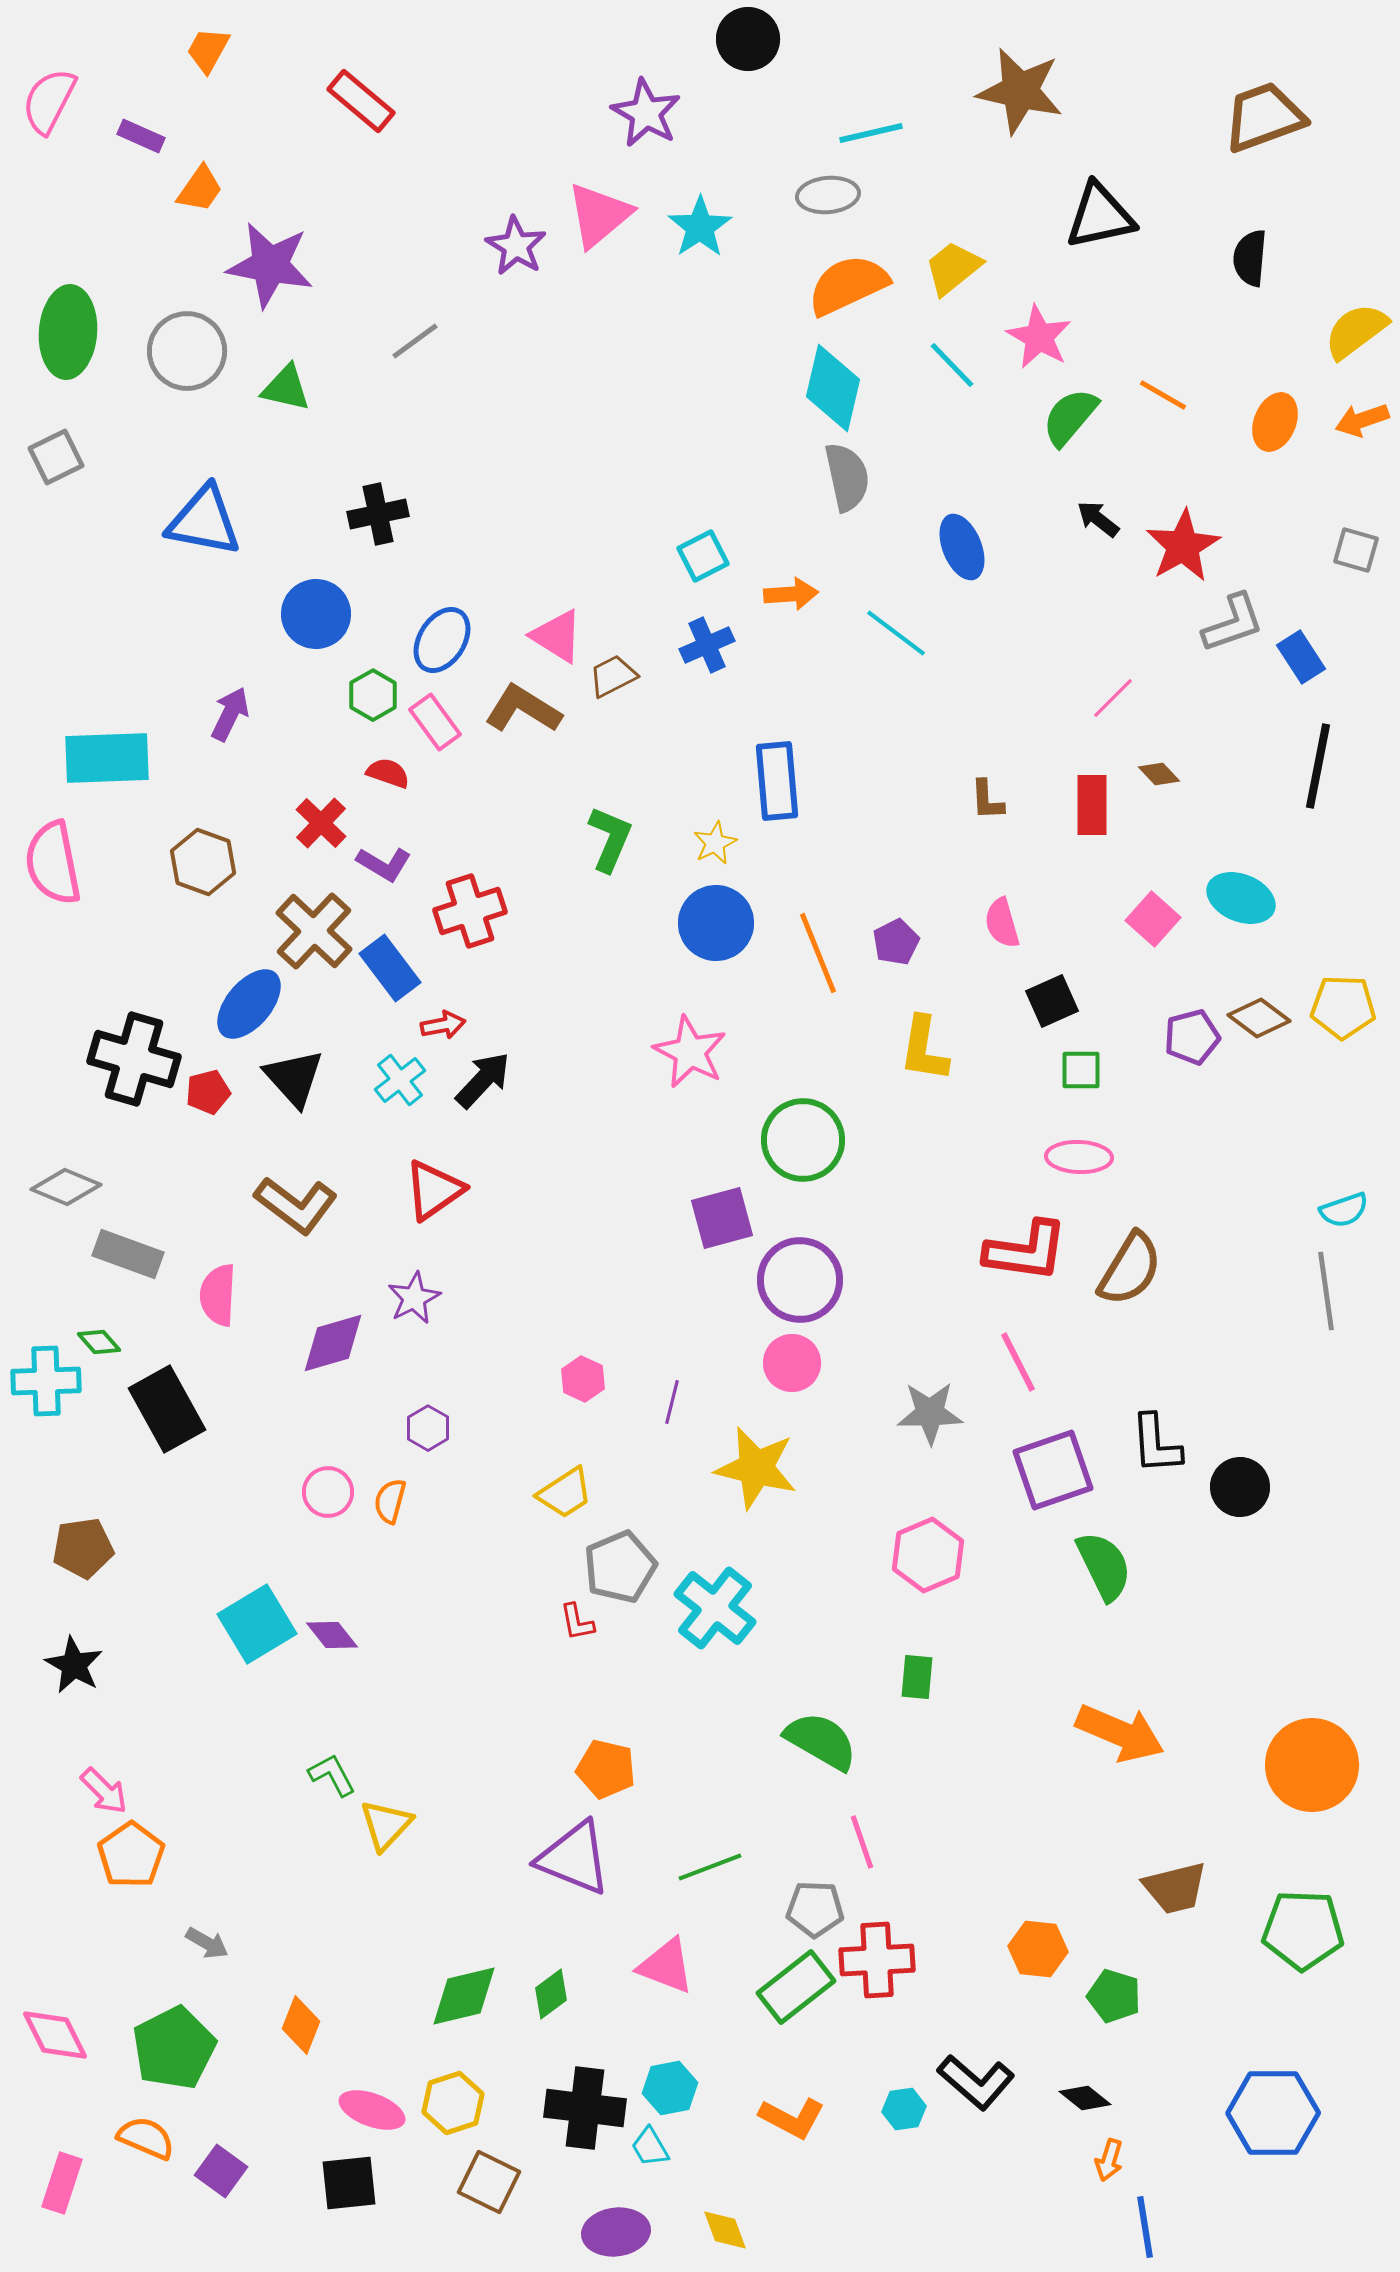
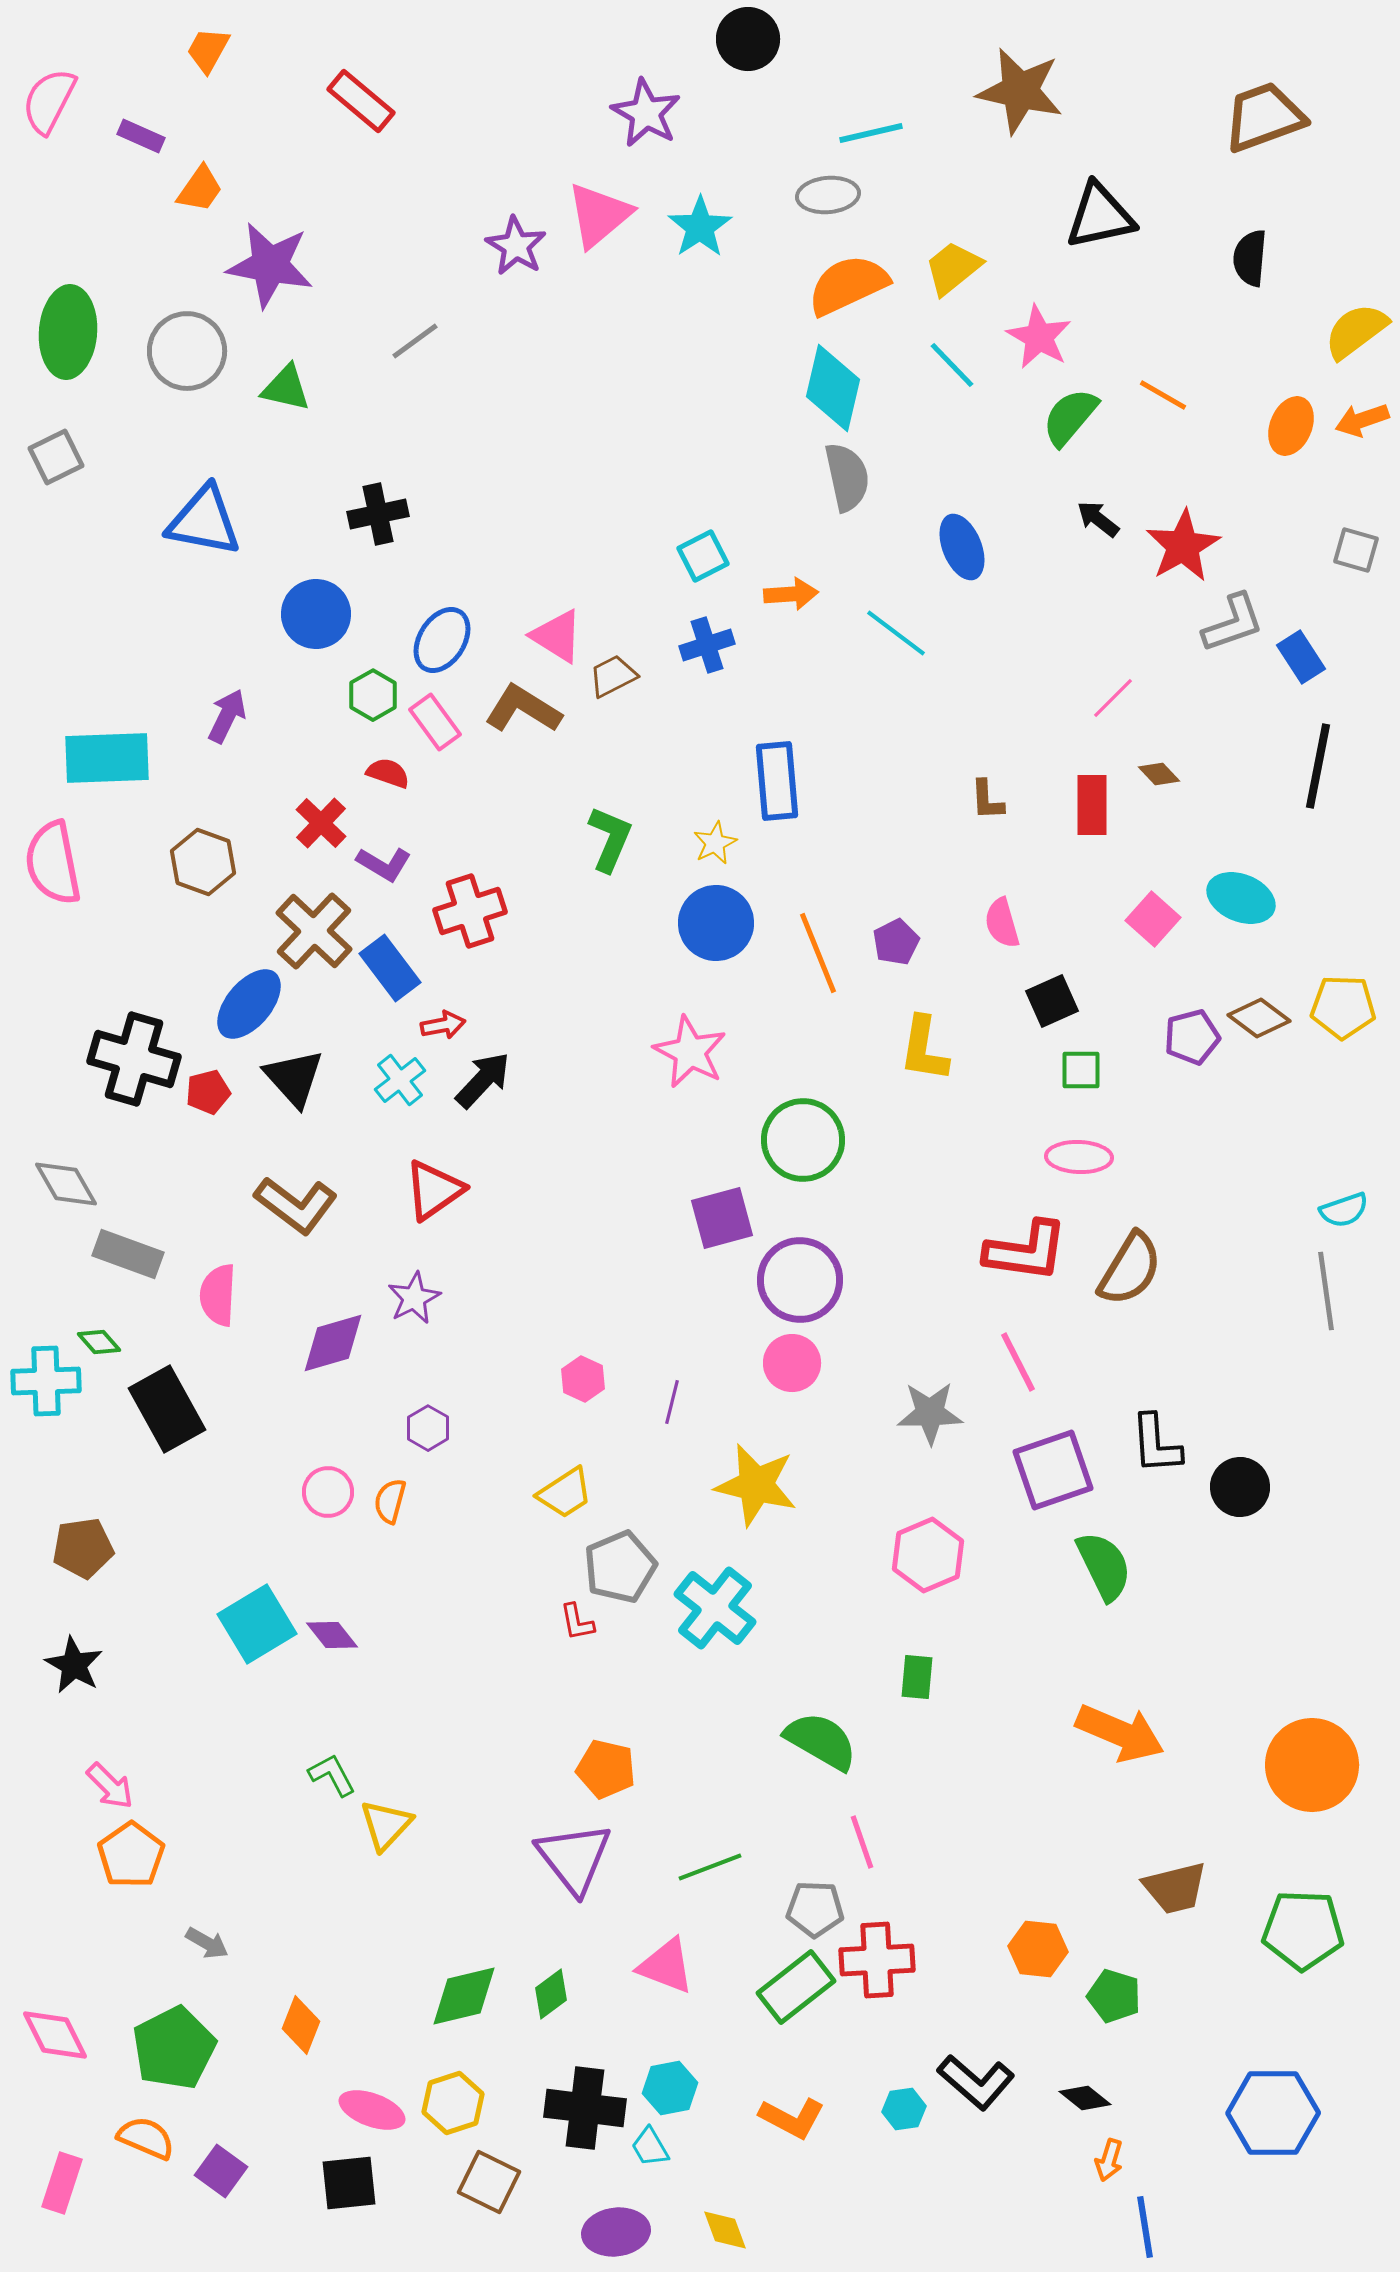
orange ellipse at (1275, 422): moved 16 px right, 4 px down
blue cross at (707, 645): rotated 6 degrees clockwise
purple arrow at (230, 714): moved 3 px left, 2 px down
gray diamond at (66, 1187): moved 3 px up; rotated 38 degrees clockwise
yellow star at (756, 1468): moved 17 px down
pink arrow at (104, 1791): moved 6 px right, 5 px up
purple triangle at (574, 1858): rotated 30 degrees clockwise
